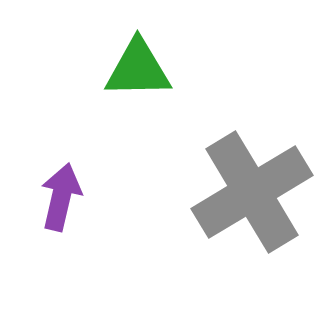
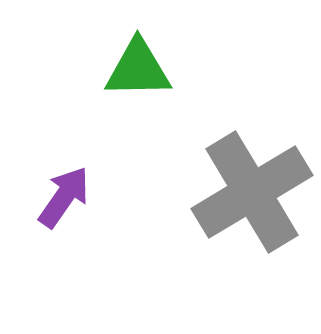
purple arrow: moved 3 px right; rotated 22 degrees clockwise
